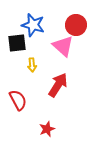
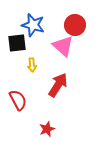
red circle: moved 1 px left
